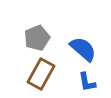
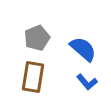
brown rectangle: moved 8 px left, 3 px down; rotated 20 degrees counterclockwise
blue L-shape: rotated 30 degrees counterclockwise
